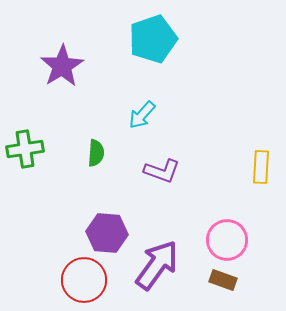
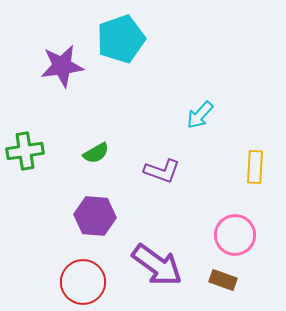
cyan pentagon: moved 32 px left
purple star: rotated 24 degrees clockwise
cyan arrow: moved 58 px right
green cross: moved 2 px down
green semicircle: rotated 56 degrees clockwise
yellow rectangle: moved 6 px left
purple hexagon: moved 12 px left, 17 px up
pink circle: moved 8 px right, 5 px up
purple arrow: rotated 90 degrees clockwise
red circle: moved 1 px left, 2 px down
